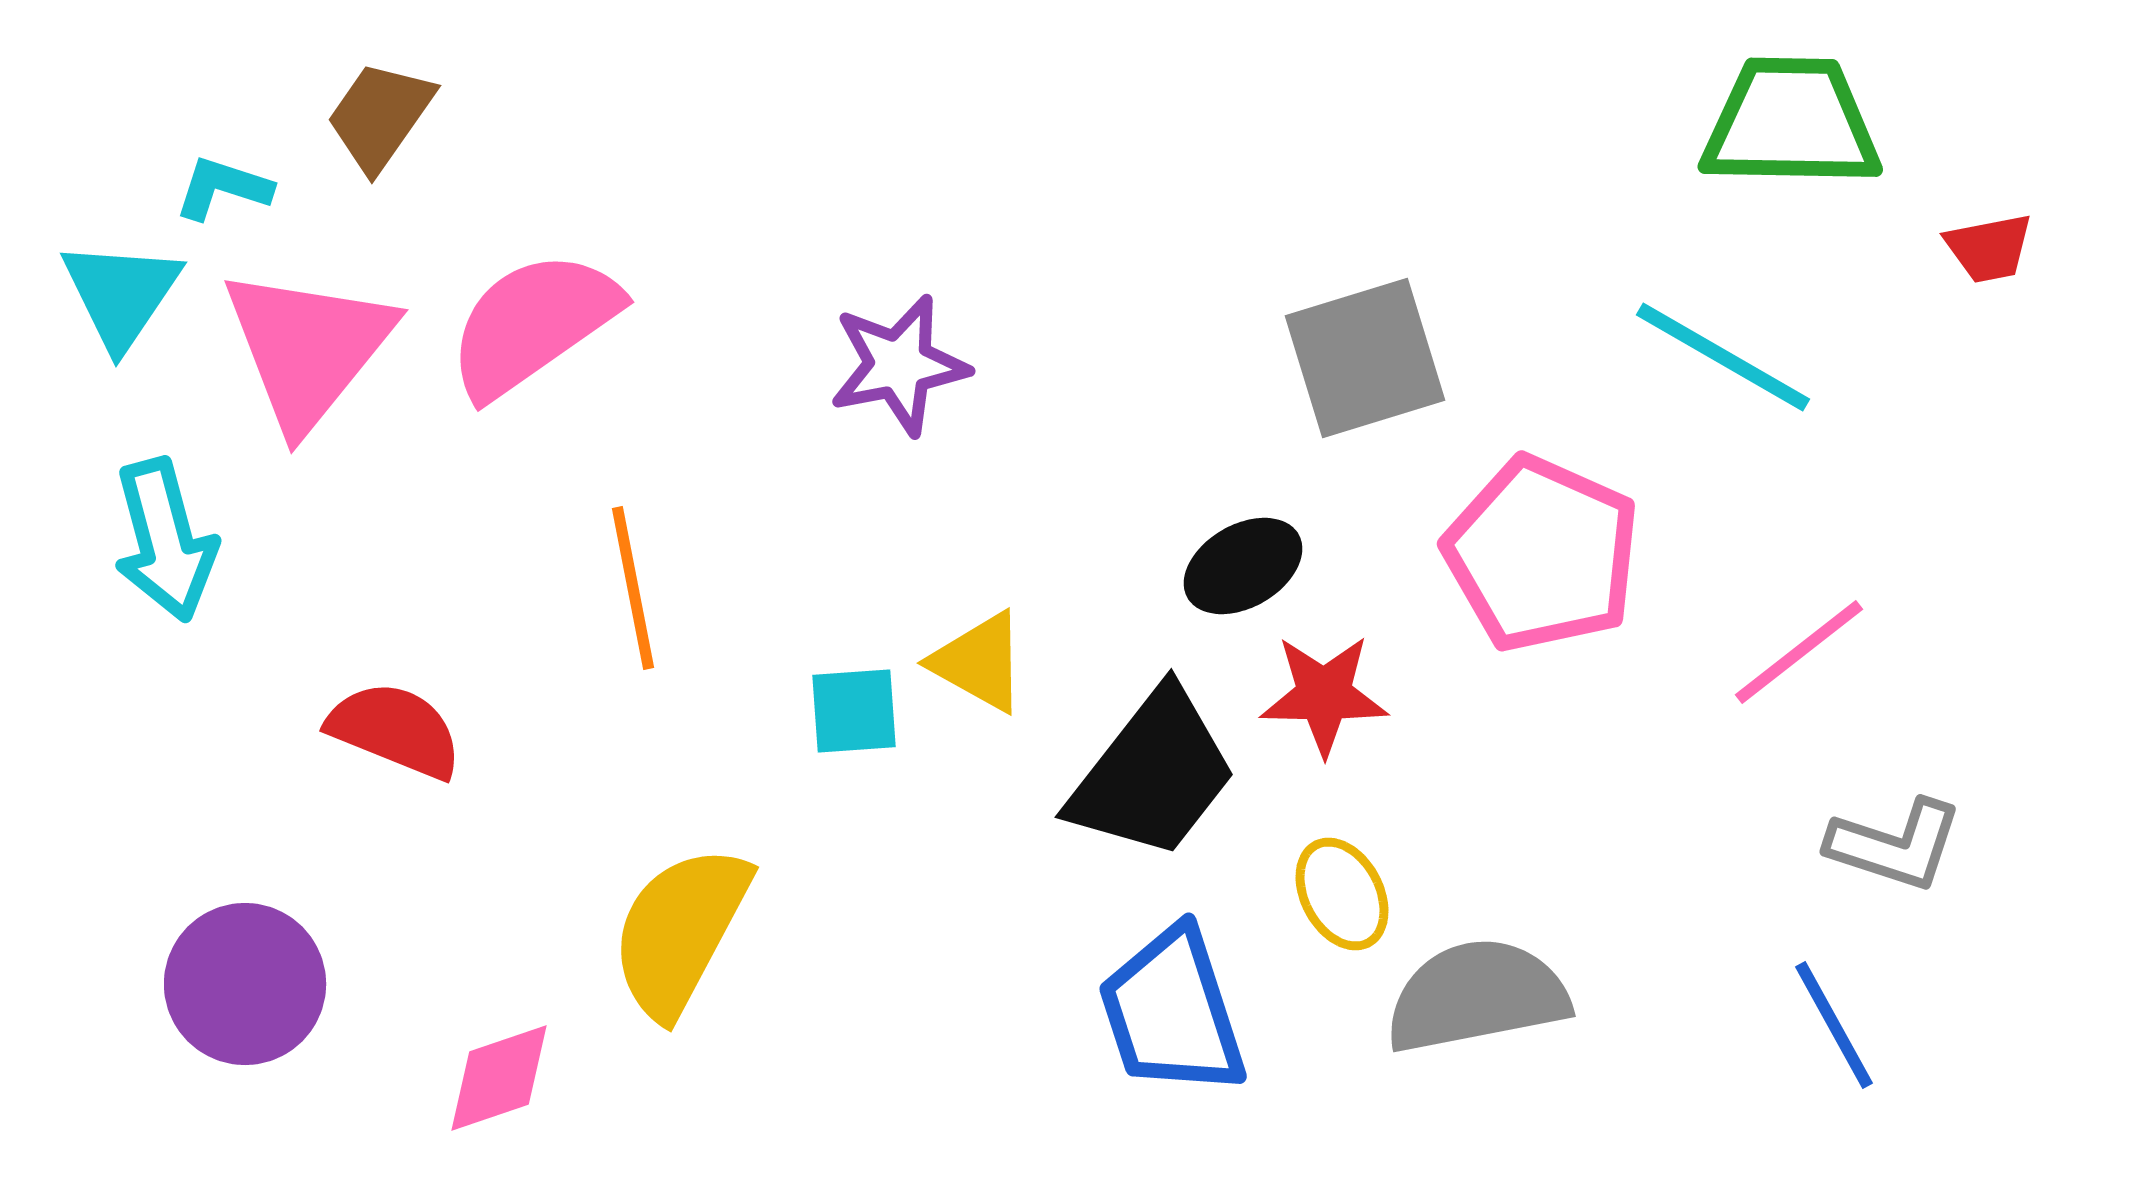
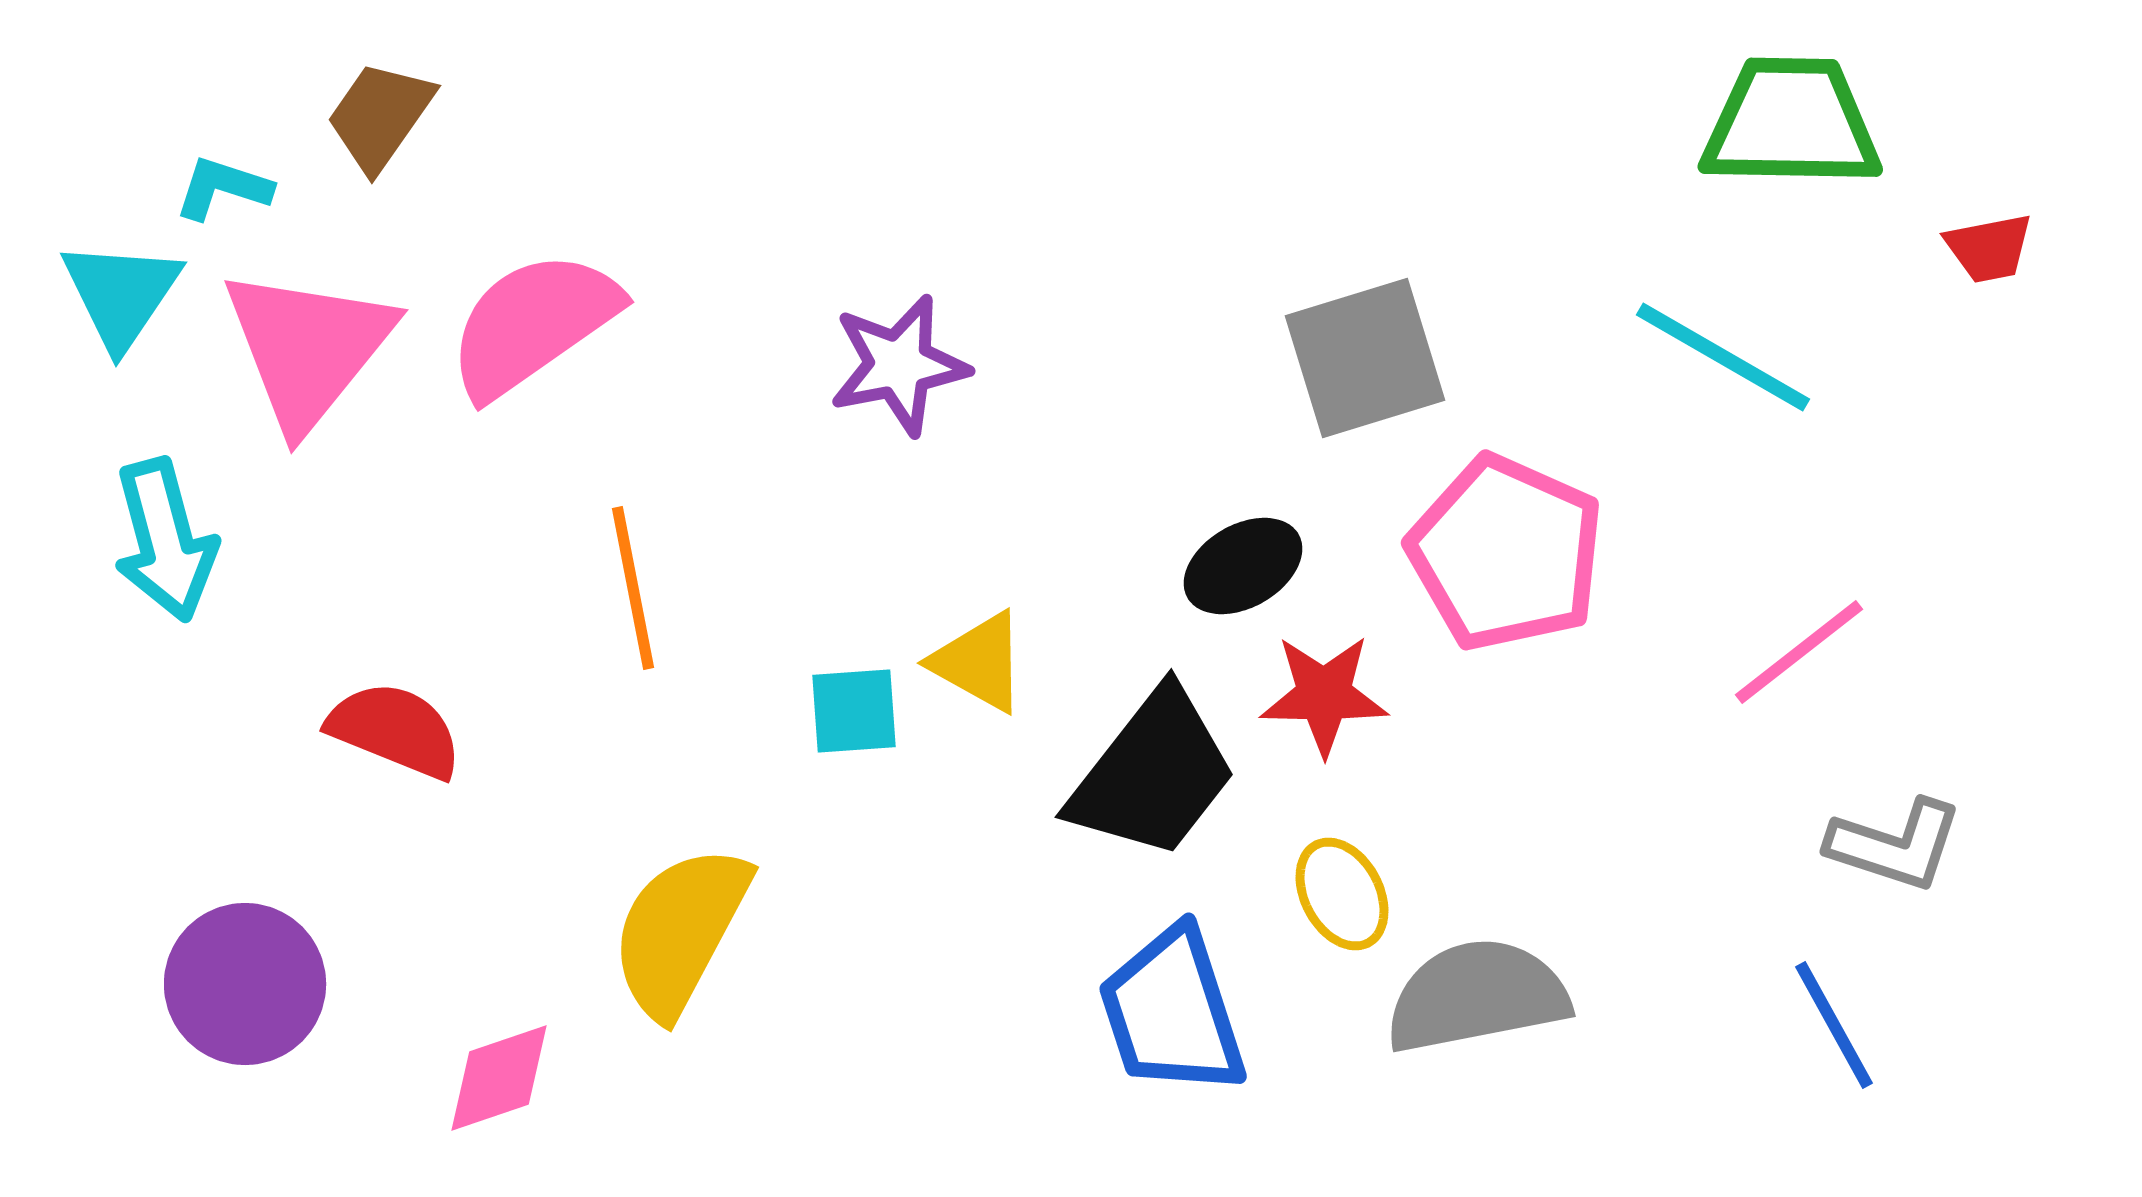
pink pentagon: moved 36 px left, 1 px up
